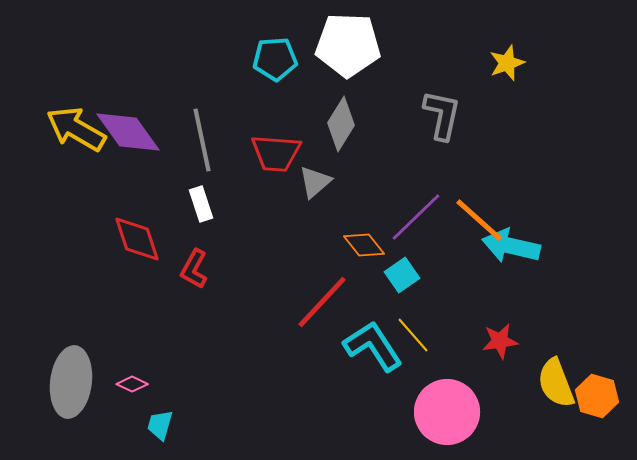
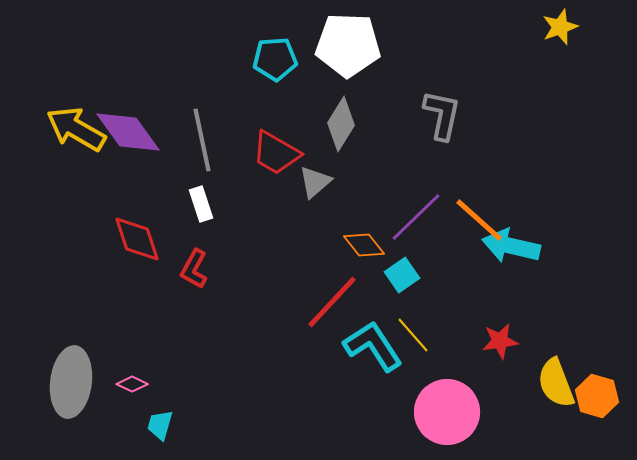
yellow star: moved 53 px right, 36 px up
red trapezoid: rotated 26 degrees clockwise
red line: moved 10 px right
